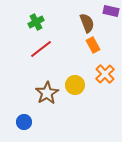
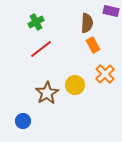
brown semicircle: rotated 24 degrees clockwise
blue circle: moved 1 px left, 1 px up
